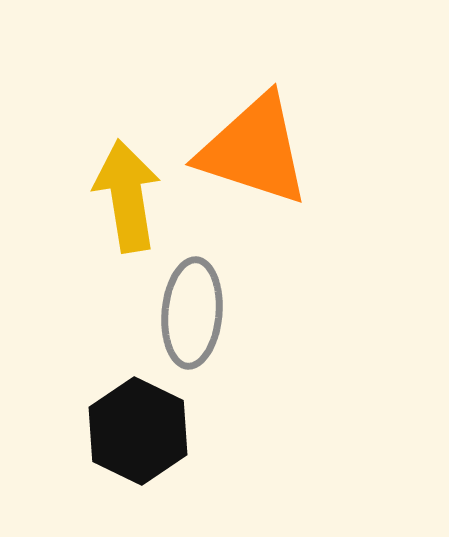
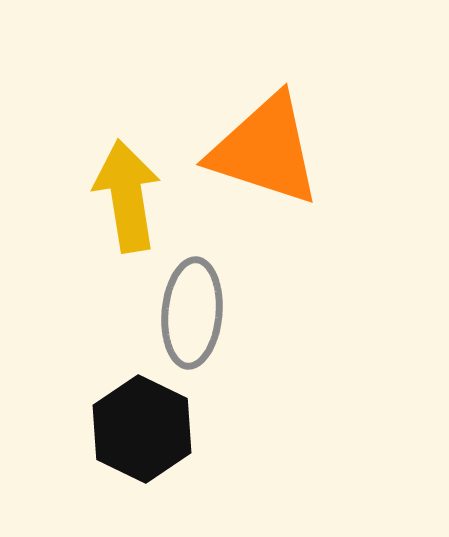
orange triangle: moved 11 px right
black hexagon: moved 4 px right, 2 px up
